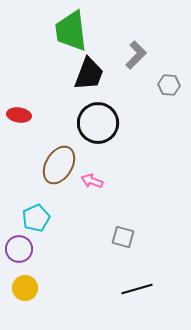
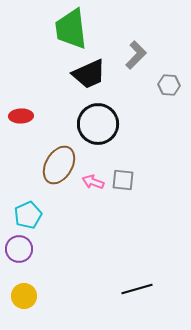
green trapezoid: moved 2 px up
black trapezoid: rotated 45 degrees clockwise
red ellipse: moved 2 px right, 1 px down; rotated 10 degrees counterclockwise
black circle: moved 1 px down
pink arrow: moved 1 px right, 1 px down
cyan pentagon: moved 8 px left, 3 px up
gray square: moved 57 px up; rotated 10 degrees counterclockwise
yellow circle: moved 1 px left, 8 px down
